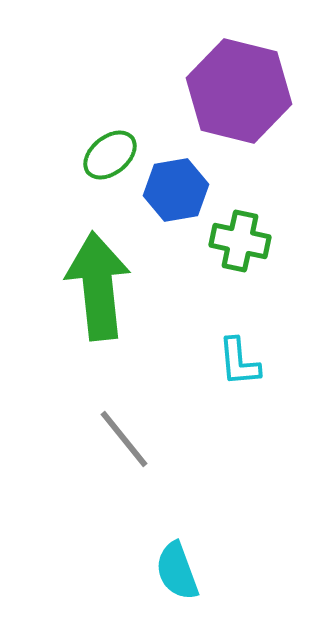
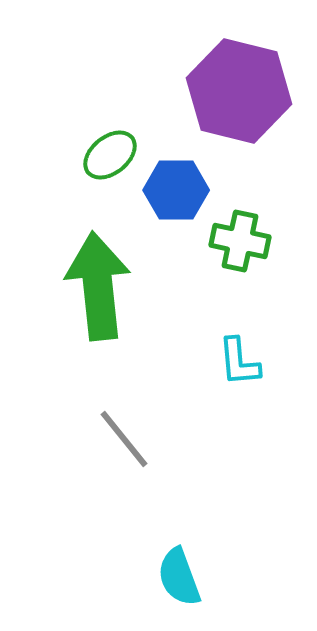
blue hexagon: rotated 10 degrees clockwise
cyan semicircle: moved 2 px right, 6 px down
